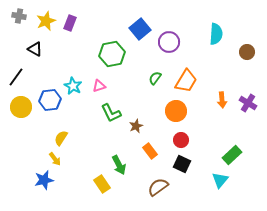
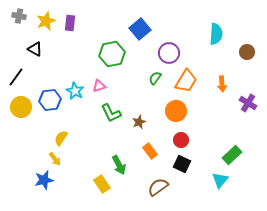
purple rectangle: rotated 14 degrees counterclockwise
purple circle: moved 11 px down
cyan star: moved 2 px right, 5 px down
orange arrow: moved 16 px up
brown star: moved 3 px right, 4 px up
